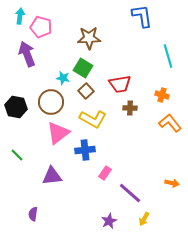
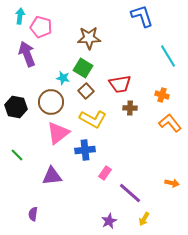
blue L-shape: rotated 10 degrees counterclockwise
cyan line: rotated 15 degrees counterclockwise
